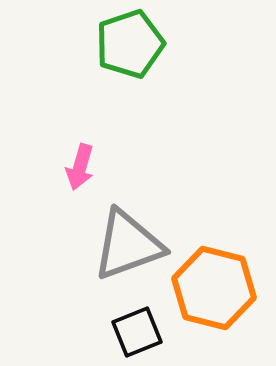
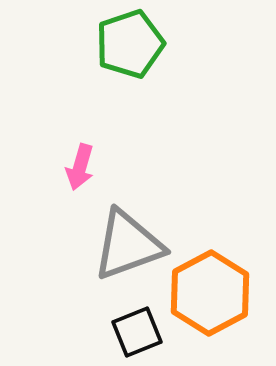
orange hexagon: moved 4 px left, 5 px down; rotated 18 degrees clockwise
